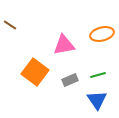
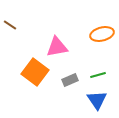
pink triangle: moved 7 px left, 2 px down
